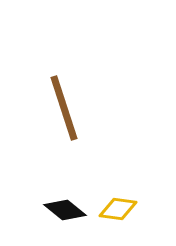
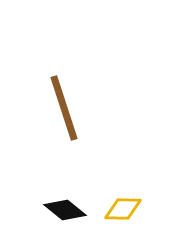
yellow diamond: moved 5 px right; rotated 6 degrees counterclockwise
